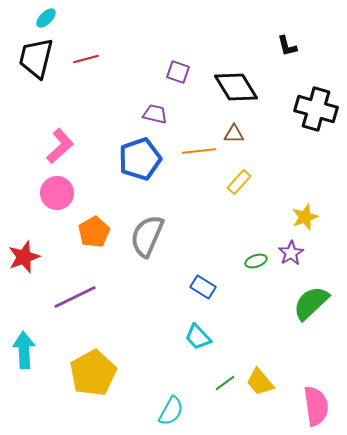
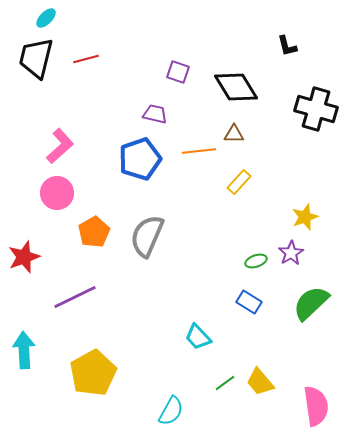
blue rectangle: moved 46 px right, 15 px down
